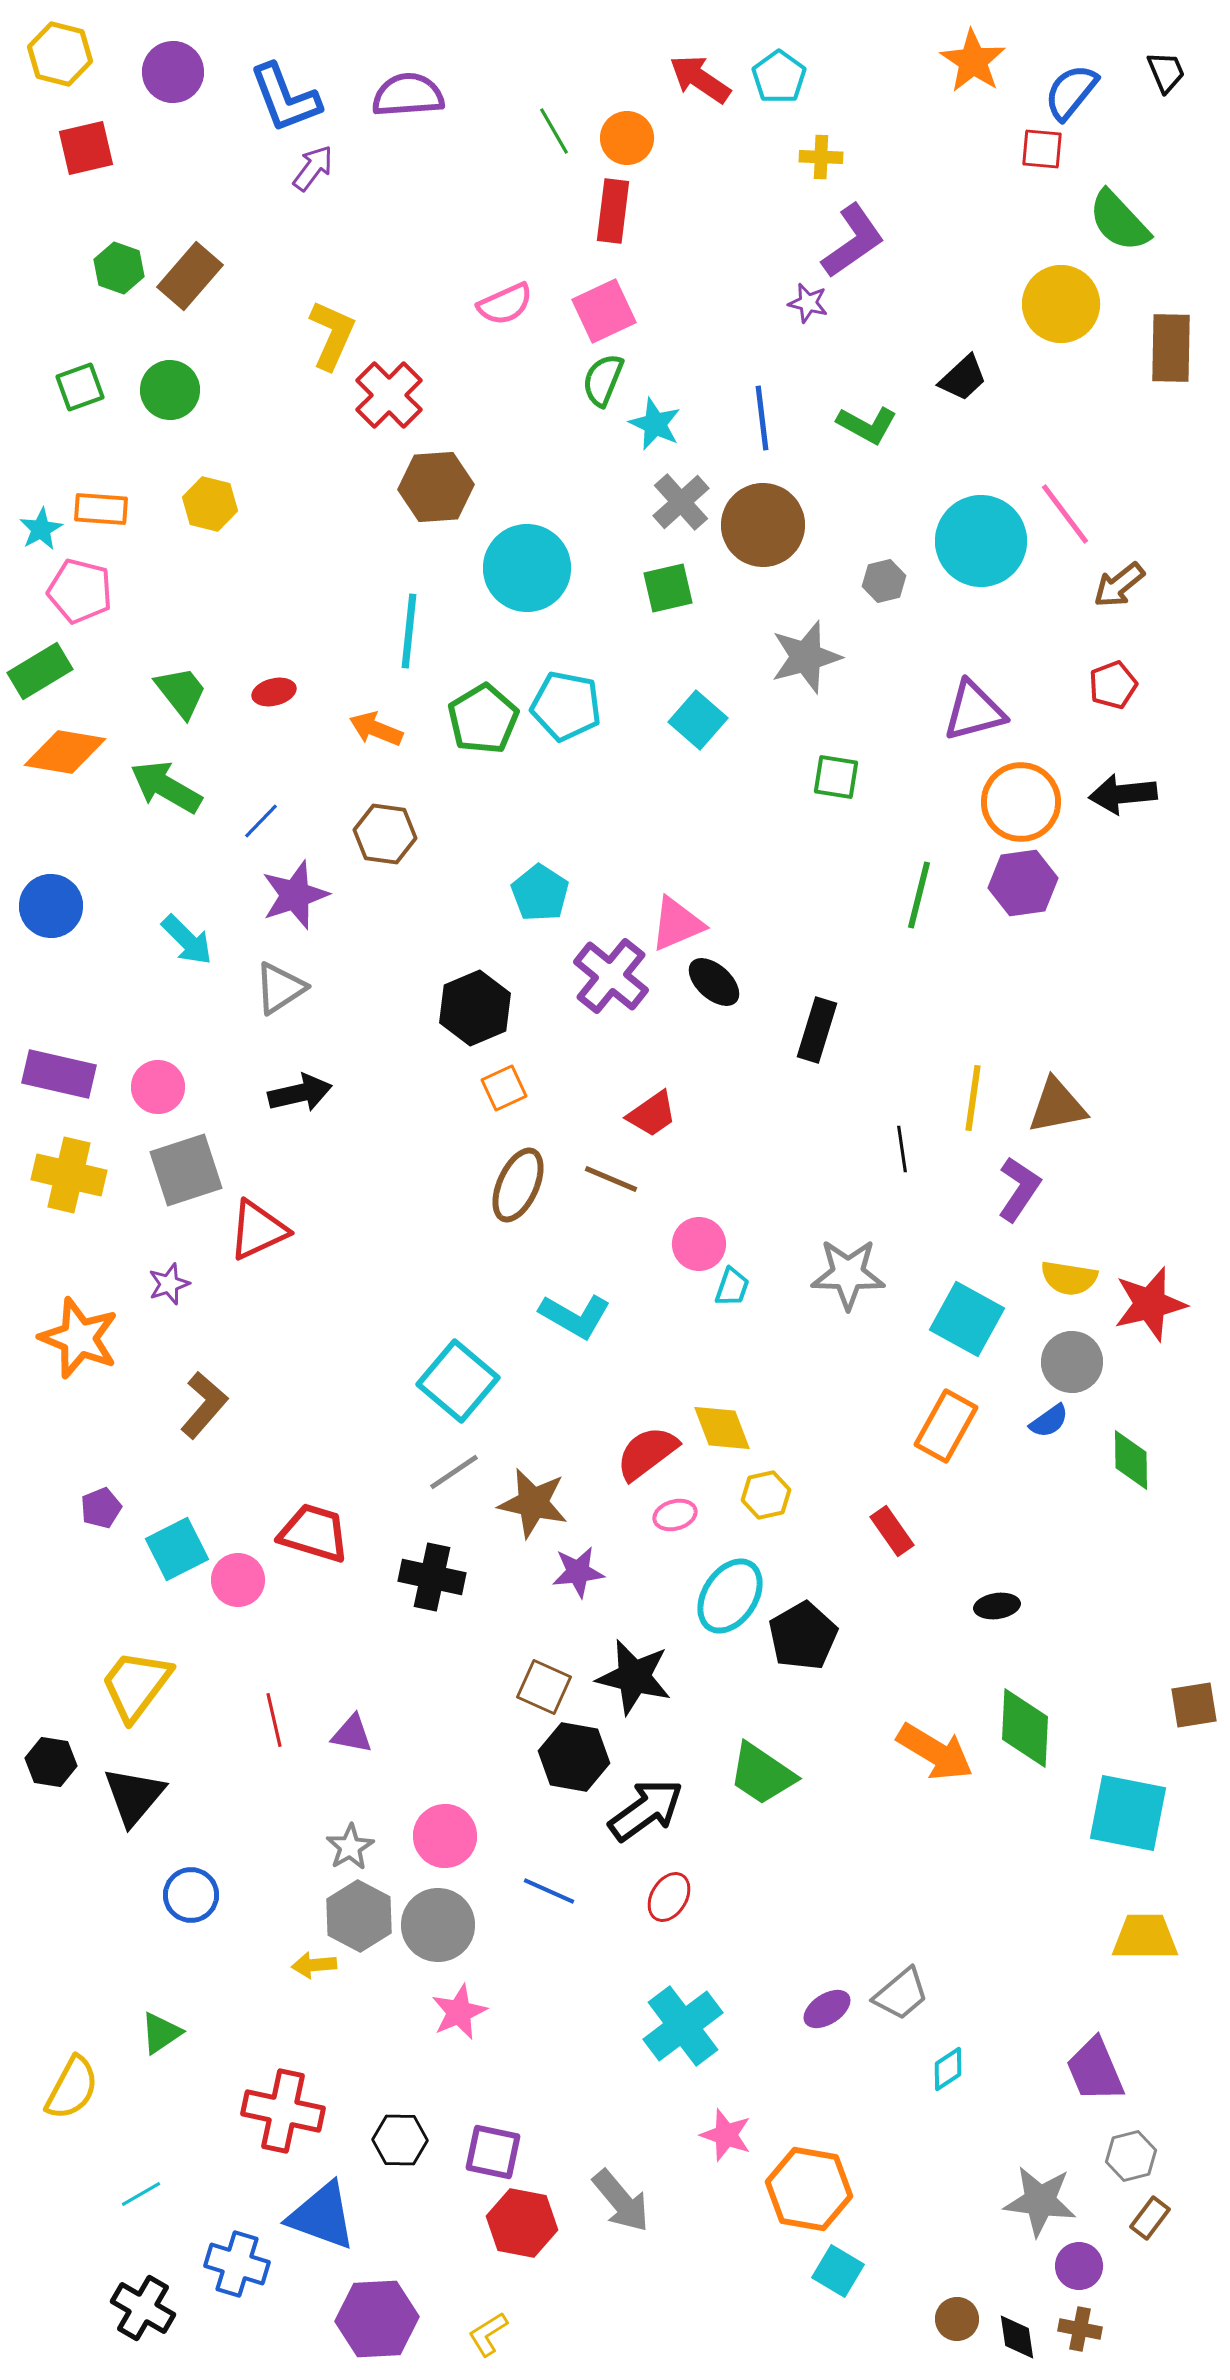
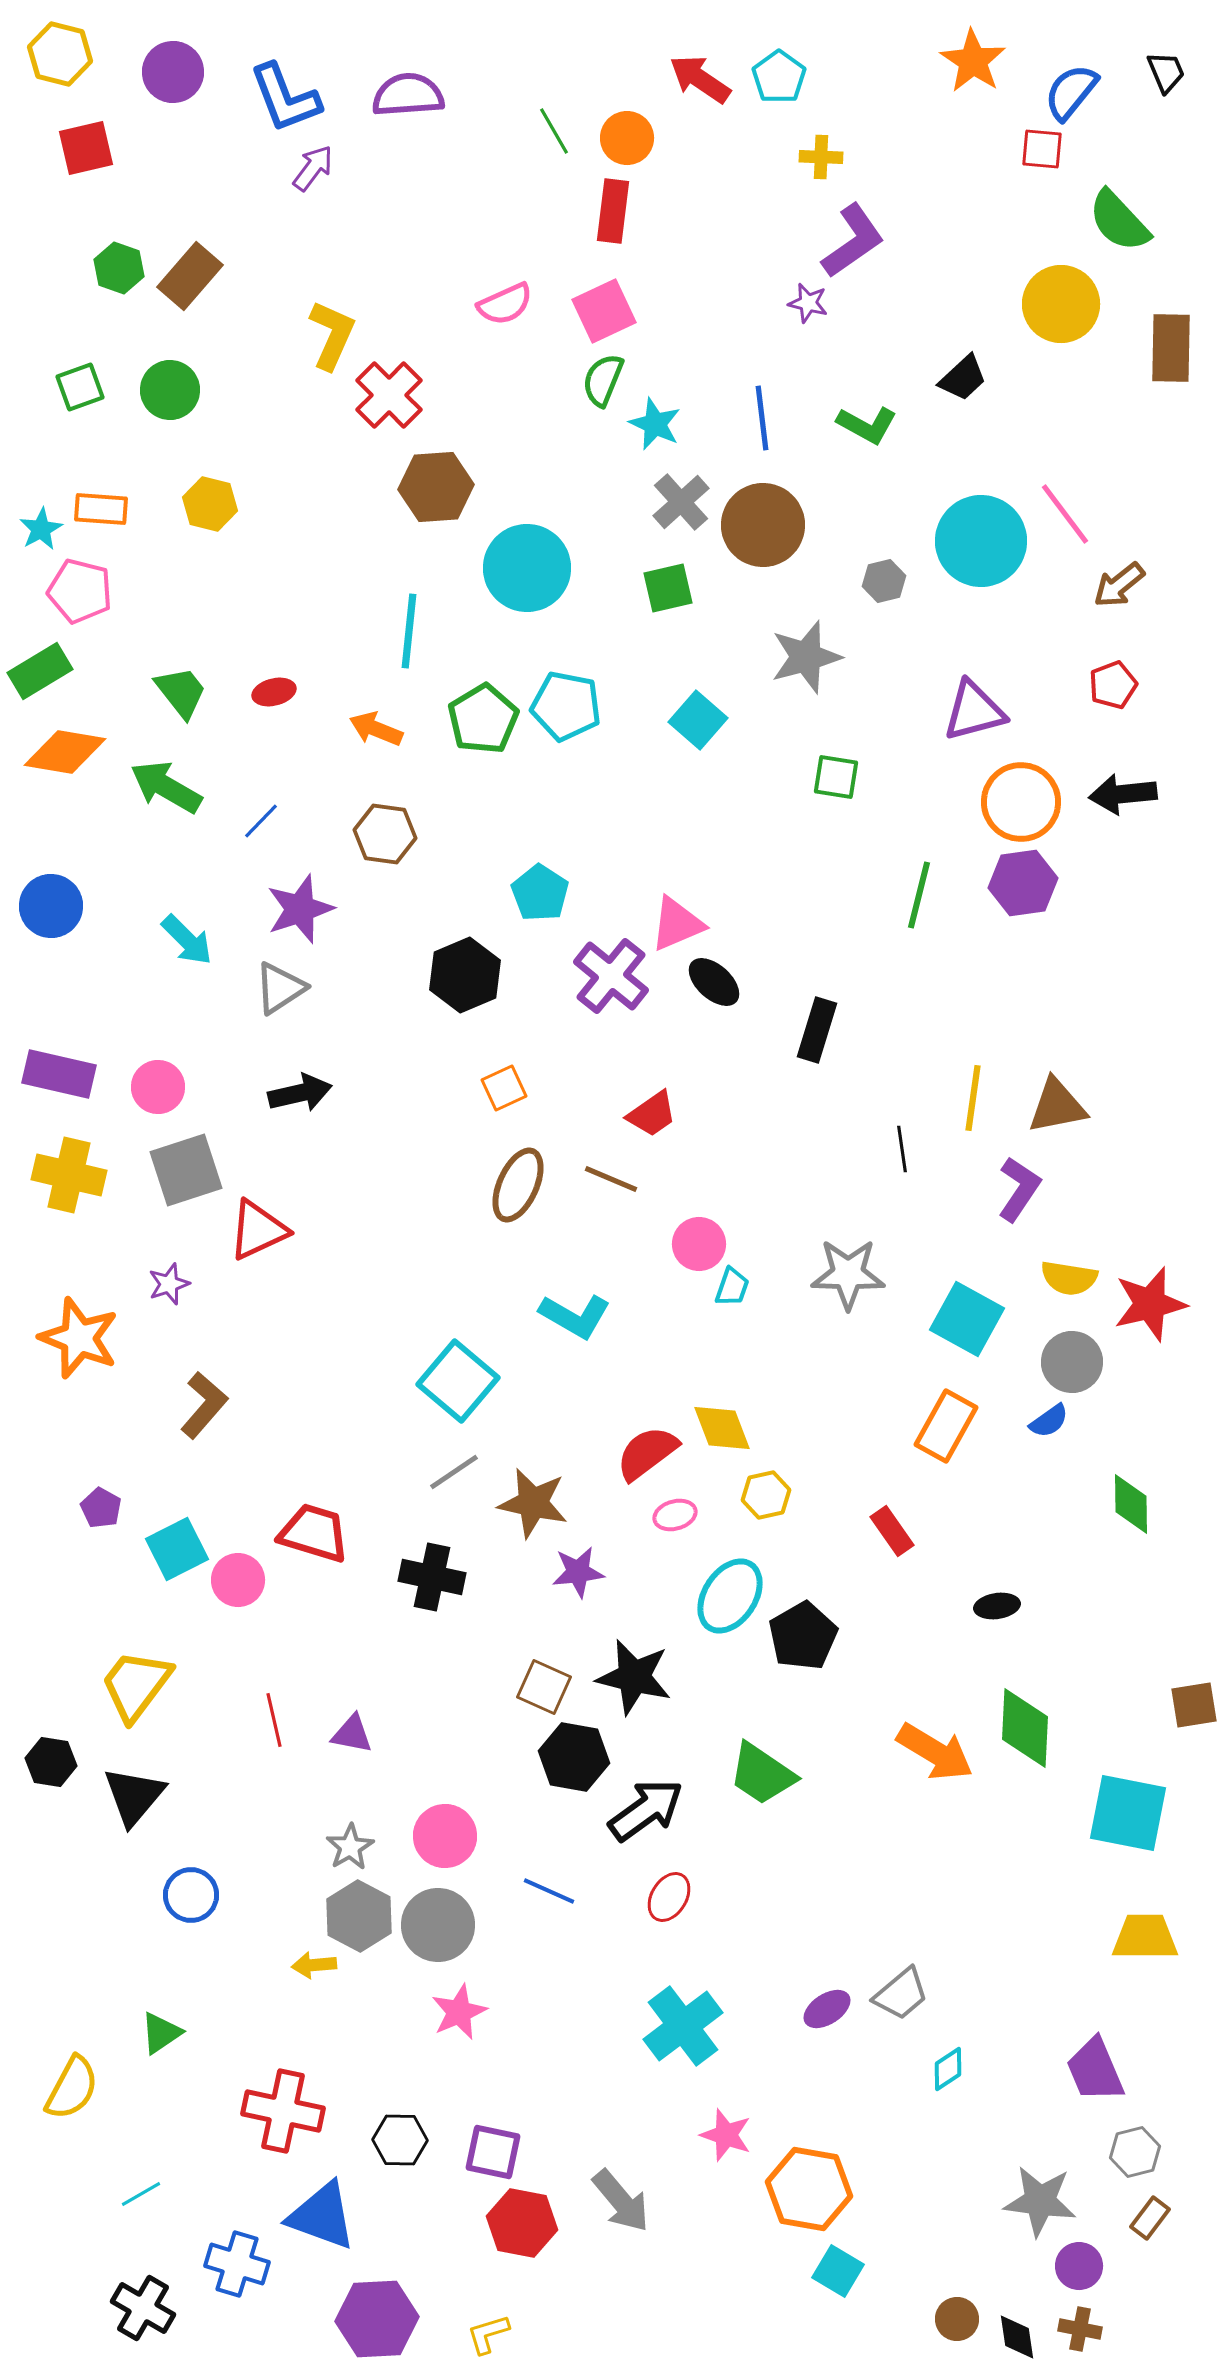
purple star at (295, 895): moved 5 px right, 14 px down
black hexagon at (475, 1008): moved 10 px left, 33 px up
green diamond at (1131, 1460): moved 44 px down
purple pentagon at (101, 1508): rotated 21 degrees counterclockwise
gray hexagon at (1131, 2156): moved 4 px right, 4 px up
yellow L-shape at (488, 2334): rotated 15 degrees clockwise
